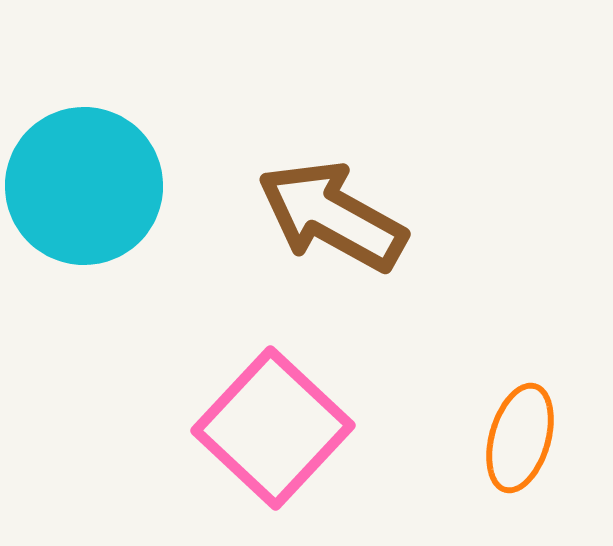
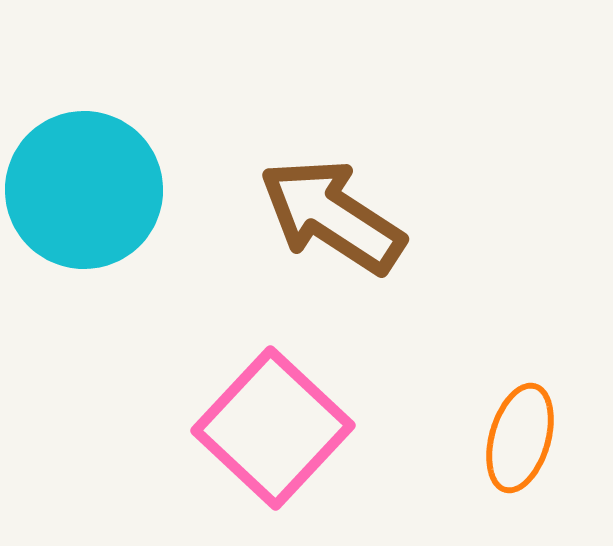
cyan circle: moved 4 px down
brown arrow: rotated 4 degrees clockwise
